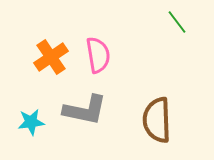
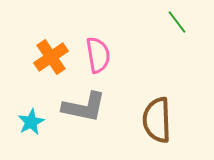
gray L-shape: moved 1 px left, 3 px up
cyan star: rotated 20 degrees counterclockwise
